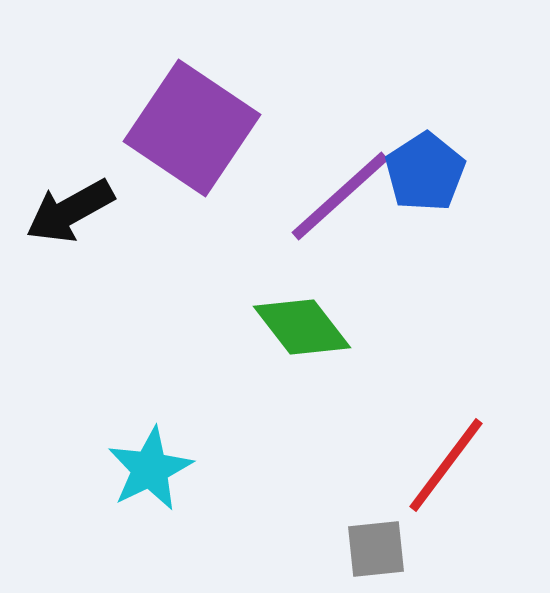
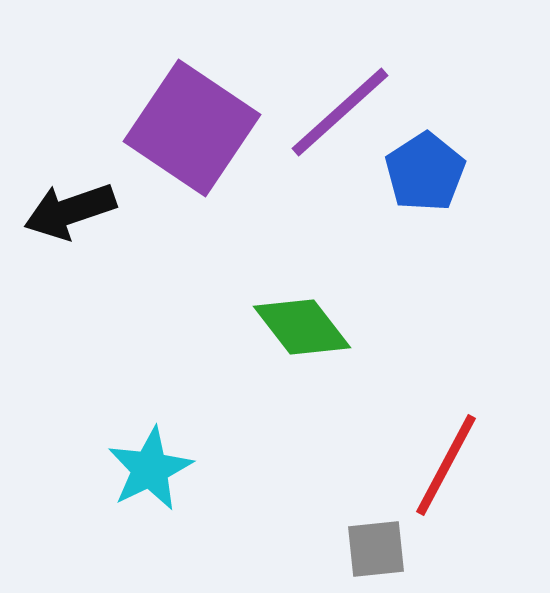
purple line: moved 84 px up
black arrow: rotated 10 degrees clockwise
red line: rotated 9 degrees counterclockwise
